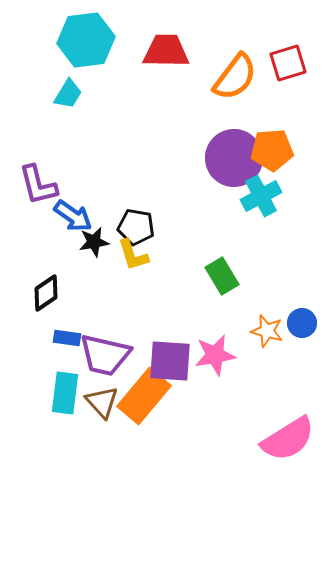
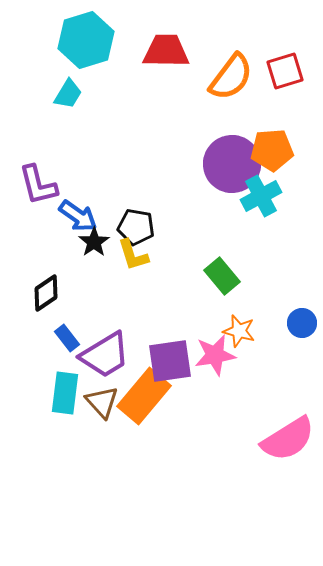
cyan hexagon: rotated 10 degrees counterclockwise
red square: moved 3 px left, 8 px down
orange semicircle: moved 4 px left
purple circle: moved 2 px left, 6 px down
blue arrow: moved 5 px right
black star: rotated 24 degrees counterclockwise
green rectangle: rotated 9 degrees counterclockwise
orange star: moved 28 px left
blue rectangle: rotated 44 degrees clockwise
purple trapezoid: rotated 44 degrees counterclockwise
purple square: rotated 12 degrees counterclockwise
